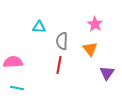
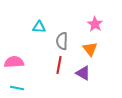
pink semicircle: moved 1 px right
purple triangle: moved 24 px left; rotated 35 degrees counterclockwise
